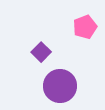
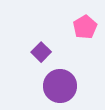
pink pentagon: rotated 10 degrees counterclockwise
